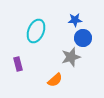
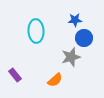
cyan ellipse: rotated 25 degrees counterclockwise
blue circle: moved 1 px right
purple rectangle: moved 3 px left, 11 px down; rotated 24 degrees counterclockwise
